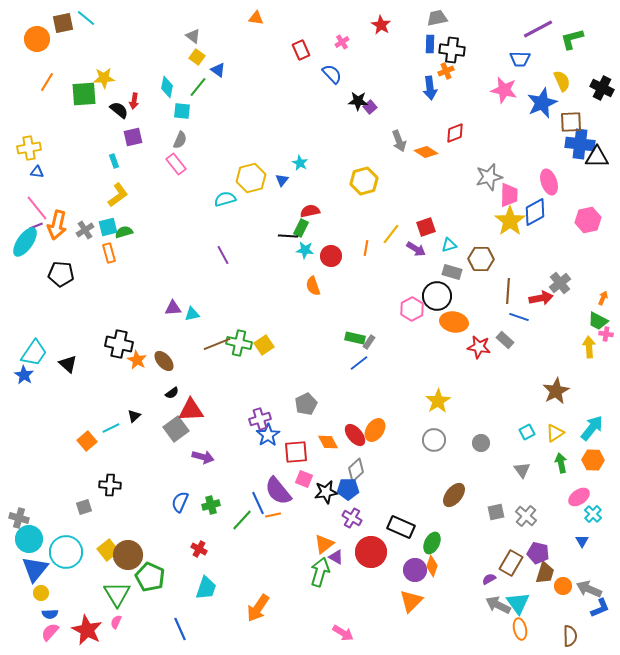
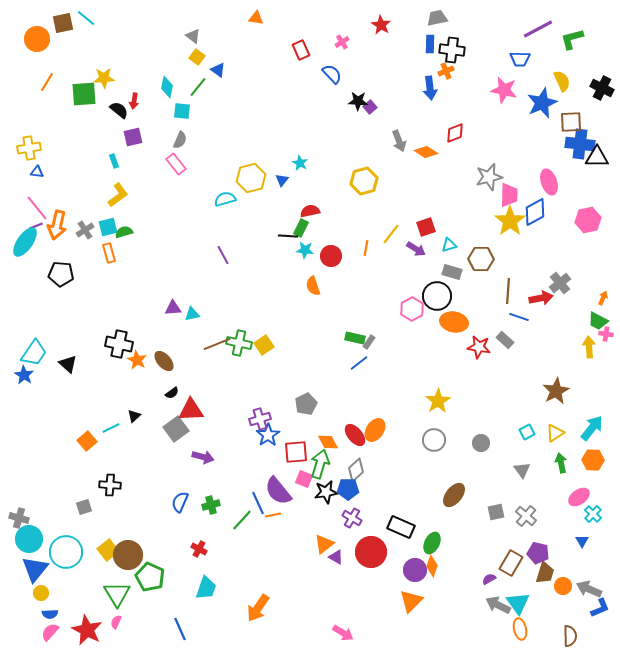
green arrow at (320, 572): moved 108 px up
